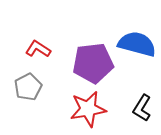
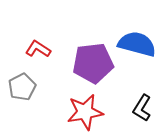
gray pentagon: moved 6 px left
red star: moved 3 px left, 3 px down
